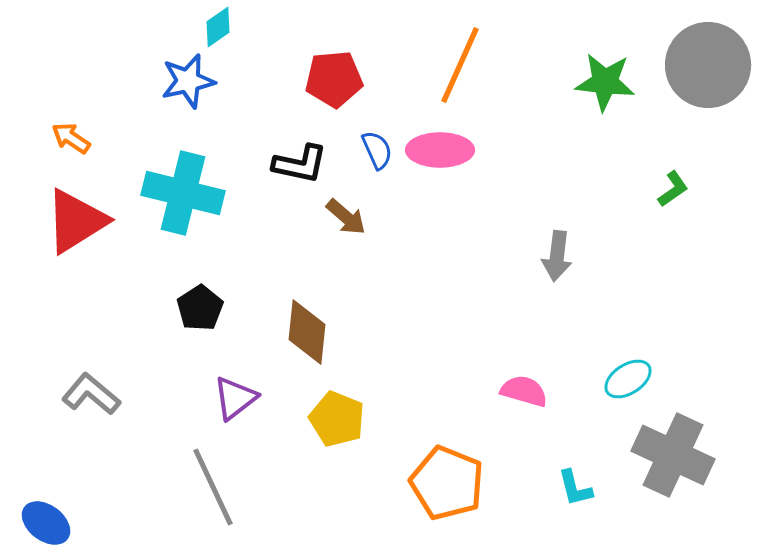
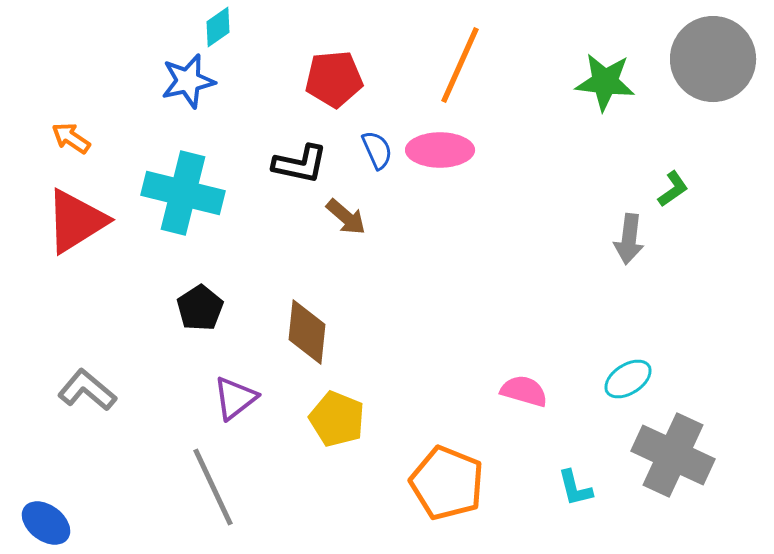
gray circle: moved 5 px right, 6 px up
gray arrow: moved 72 px right, 17 px up
gray L-shape: moved 4 px left, 4 px up
